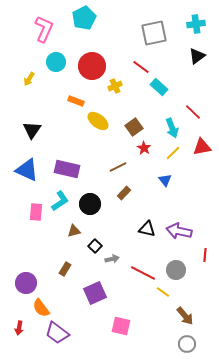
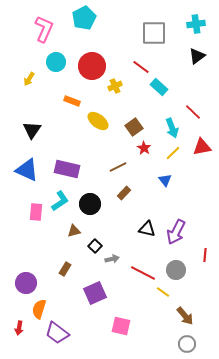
gray square at (154, 33): rotated 12 degrees clockwise
orange rectangle at (76, 101): moved 4 px left
purple arrow at (179, 231): moved 3 px left, 1 px down; rotated 75 degrees counterclockwise
orange semicircle at (41, 308): moved 2 px left, 1 px down; rotated 54 degrees clockwise
